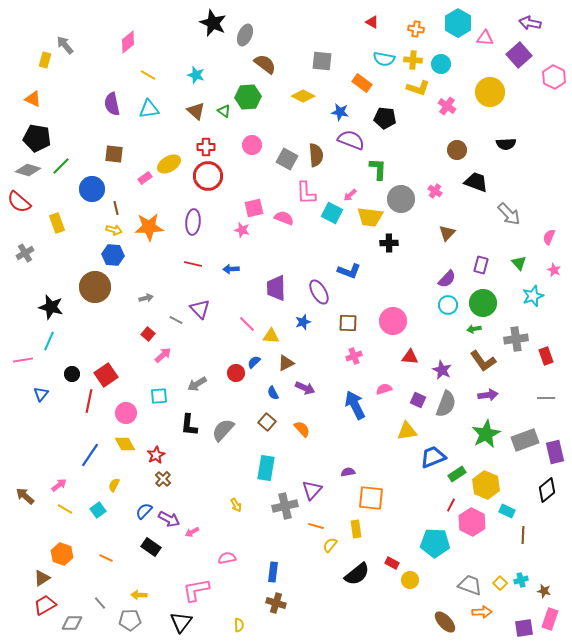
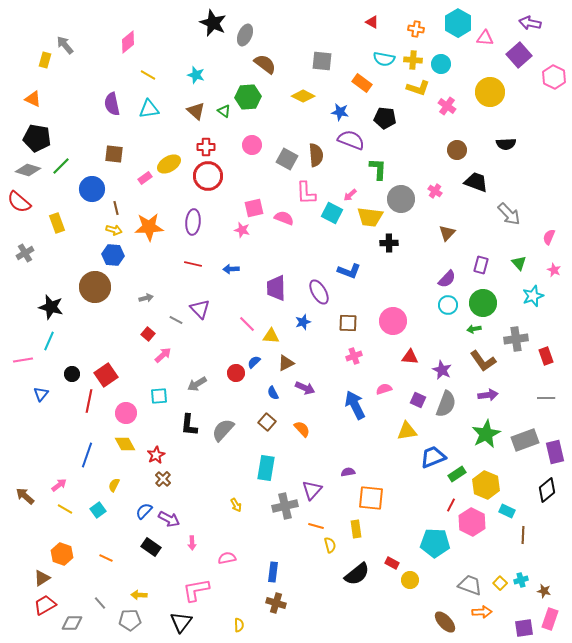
blue line at (90, 455): moved 3 px left; rotated 15 degrees counterclockwise
pink arrow at (192, 532): moved 11 px down; rotated 64 degrees counterclockwise
yellow semicircle at (330, 545): rotated 126 degrees clockwise
